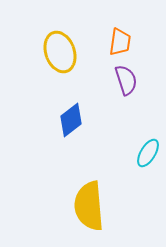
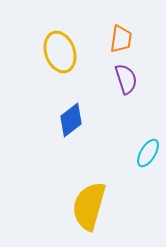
orange trapezoid: moved 1 px right, 3 px up
purple semicircle: moved 1 px up
yellow semicircle: rotated 21 degrees clockwise
